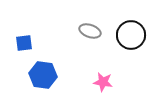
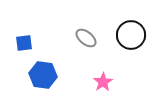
gray ellipse: moved 4 px left, 7 px down; rotated 20 degrees clockwise
pink star: rotated 30 degrees clockwise
